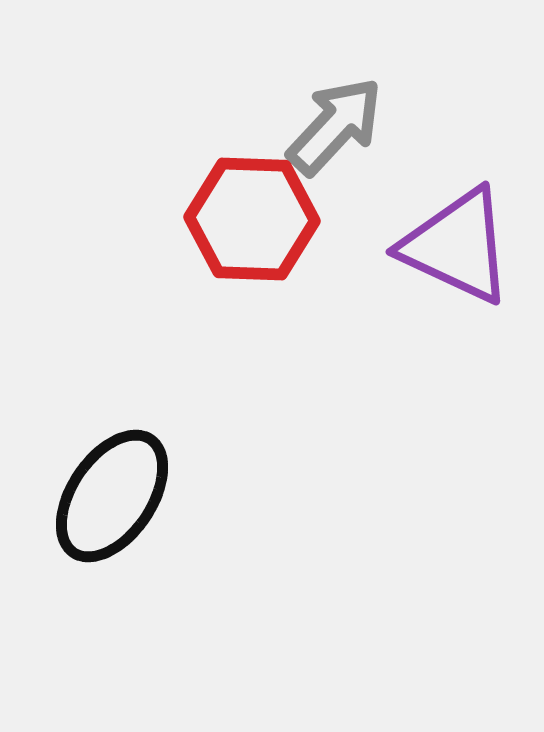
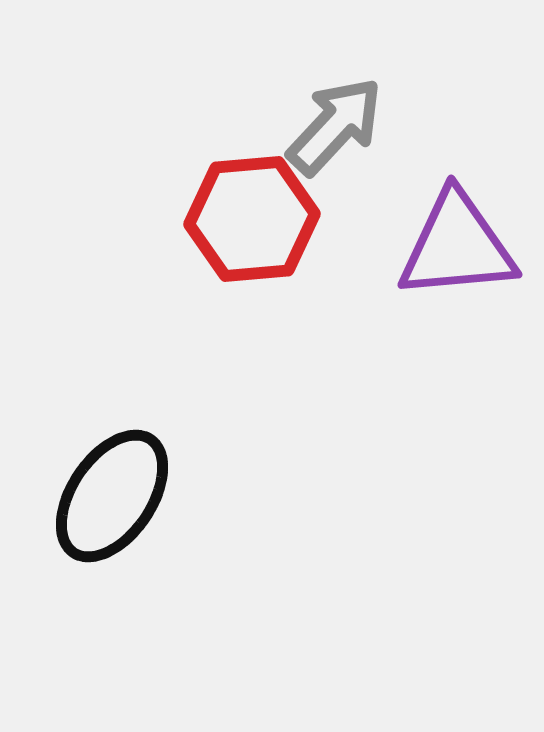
red hexagon: rotated 7 degrees counterclockwise
purple triangle: rotated 30 degrees counterclockwise
